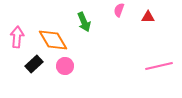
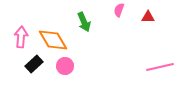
pink arrow: moved 4 px right
pink line: moved 1 px right, 1 px down
